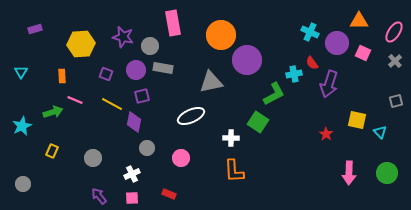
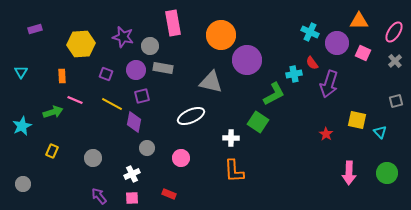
gray triangle at (211, 82): rotated 25 degrees clockwise
